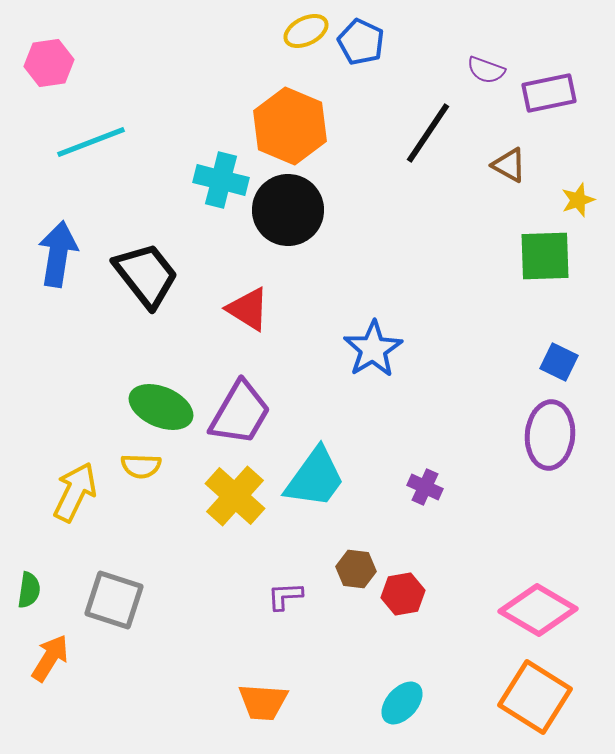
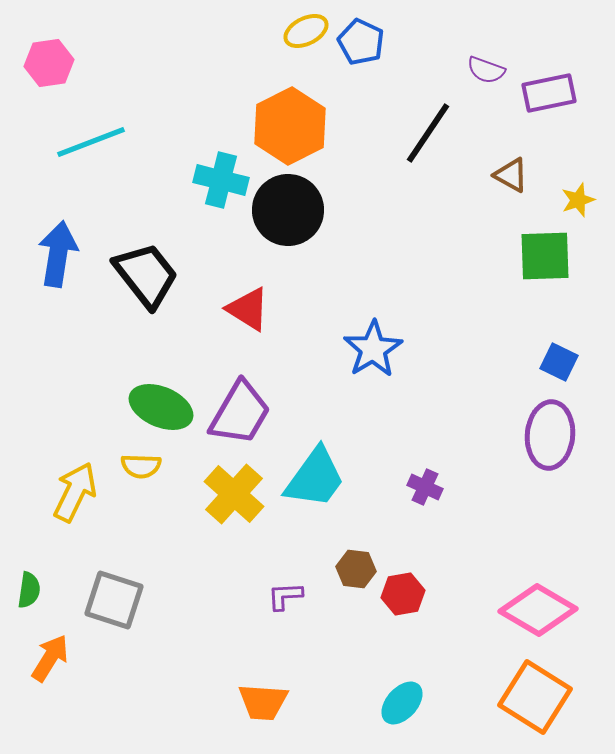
orange hexagon: rotated 10 degrees clockwise
brown triangle: moved 2 px right, 10 px down
yellow cross: moved 1 px left, 2 px up
